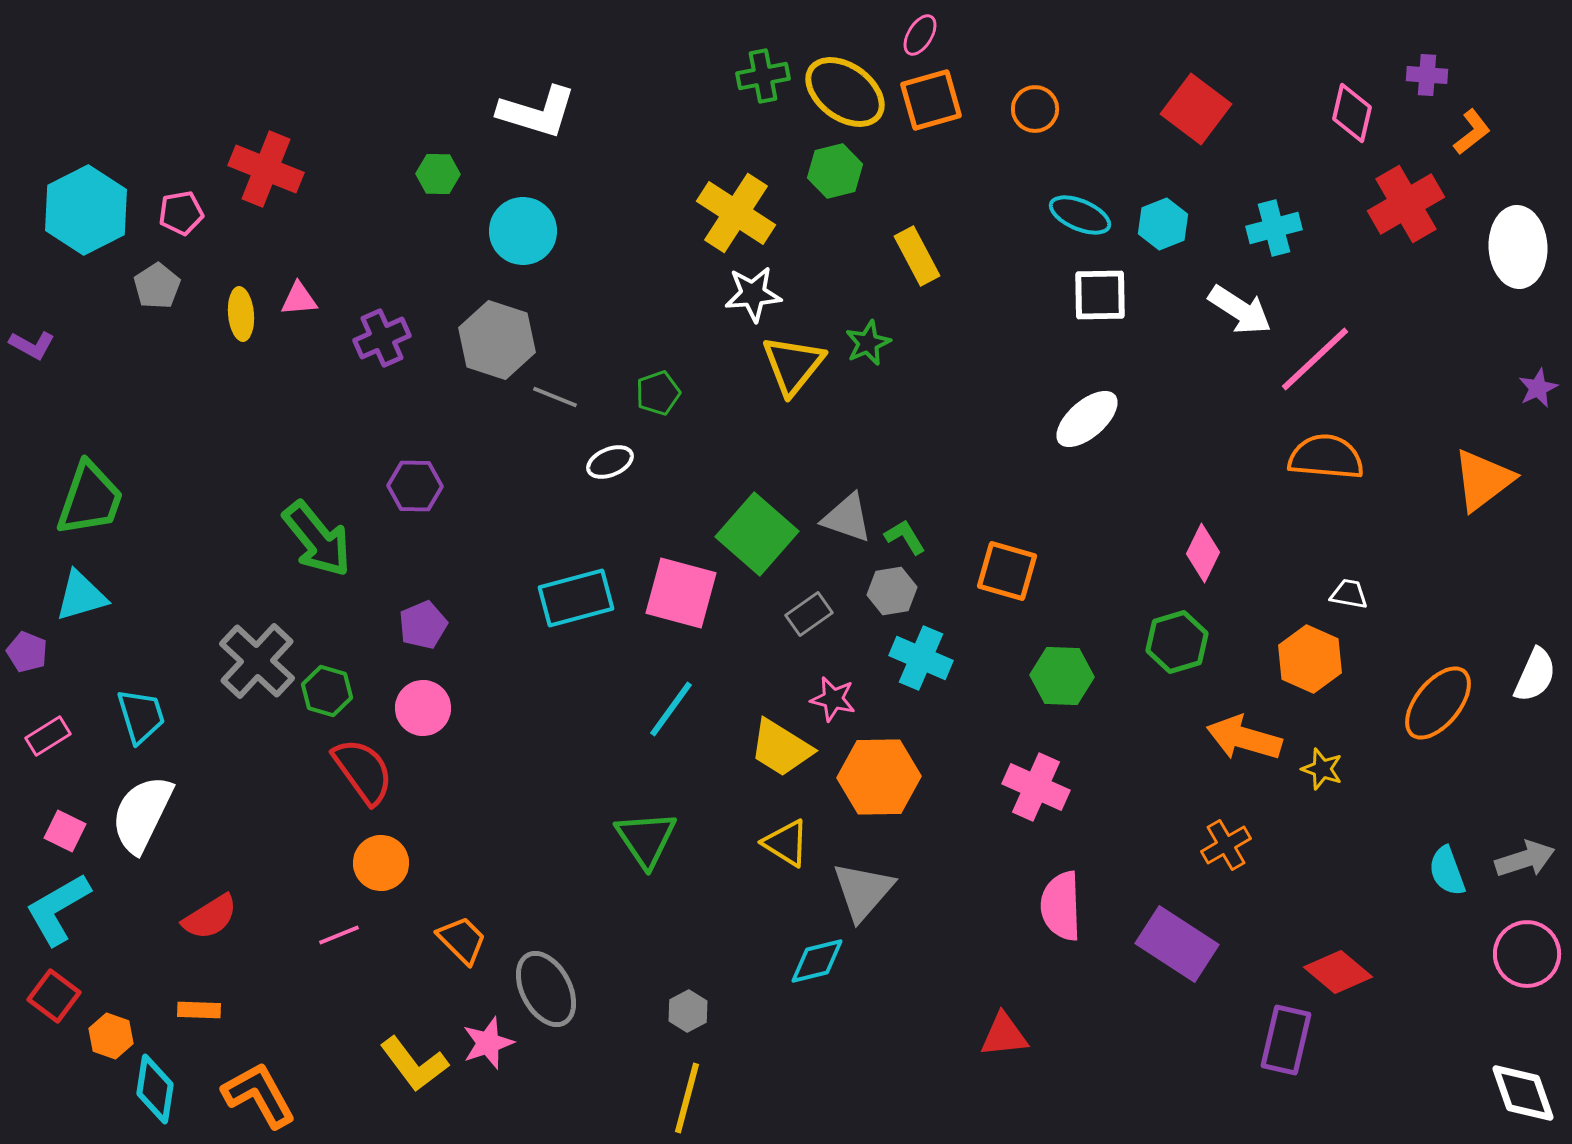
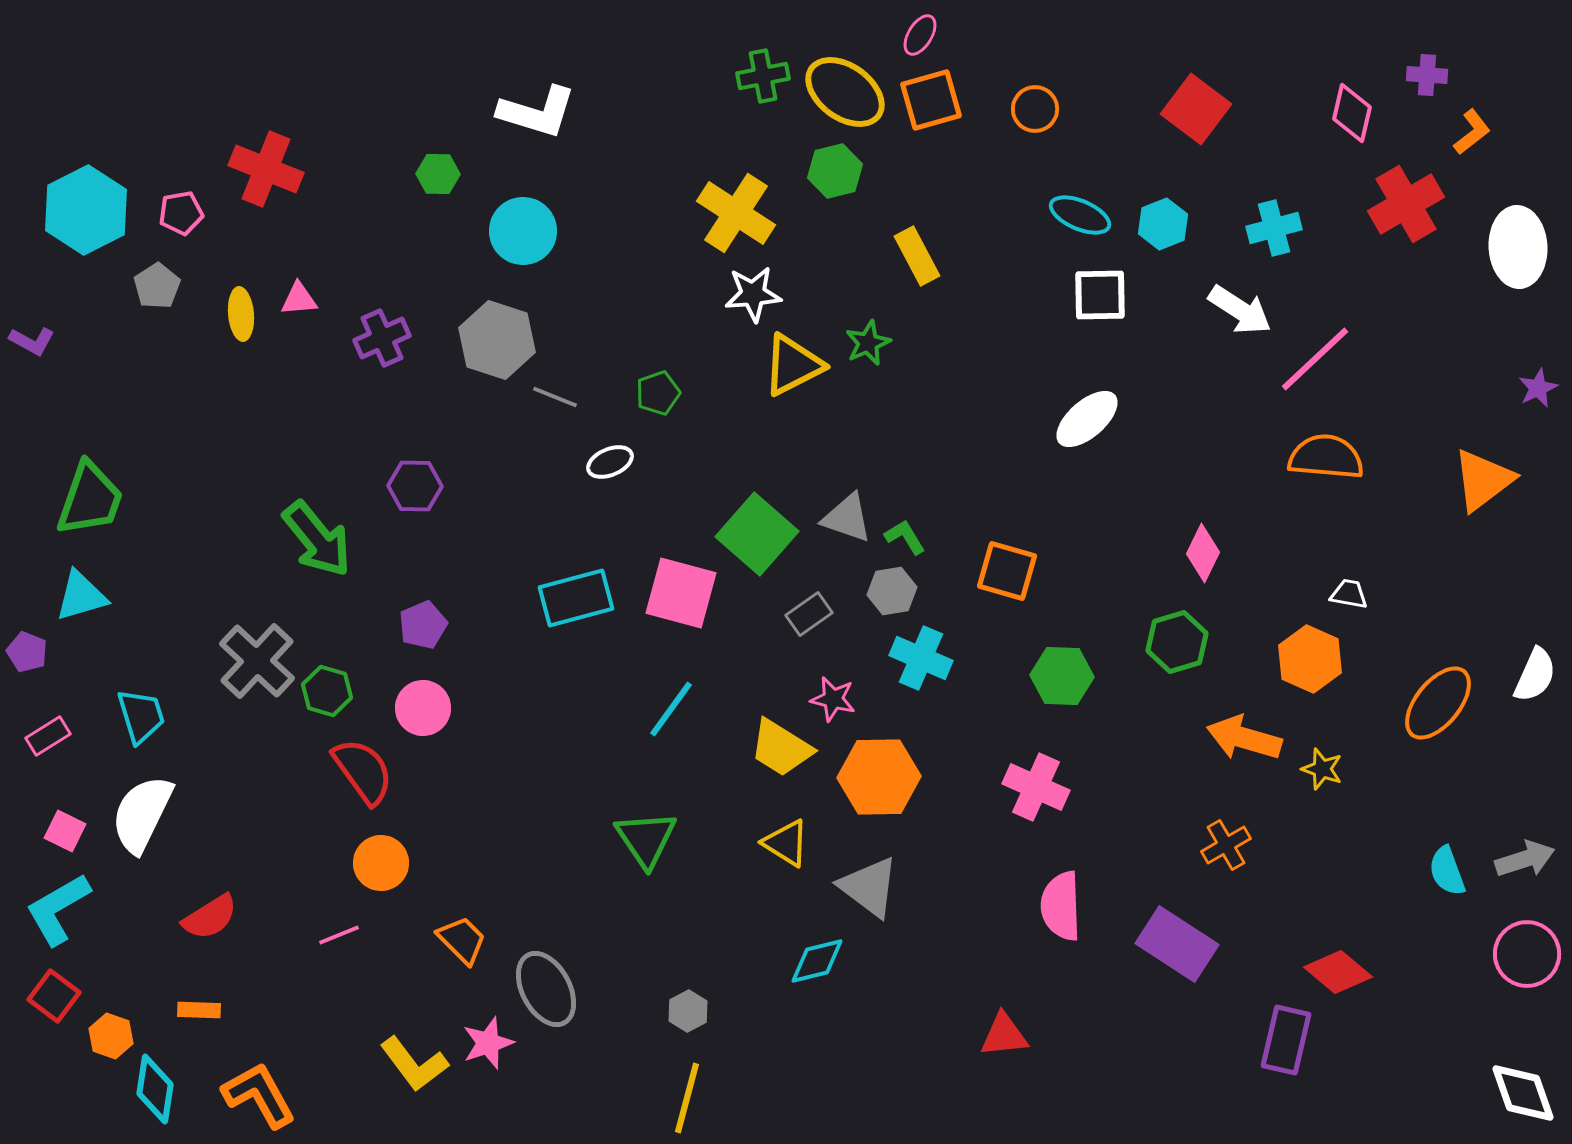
purple L-shape at (32, 345): moved 4 px up
yellow triangle at (793, 365): rotated 24 degrees clockwise
gray triangle at (863, 891): moved 6 px right, 4 px up; rotated 34 degrees counterclockwise
